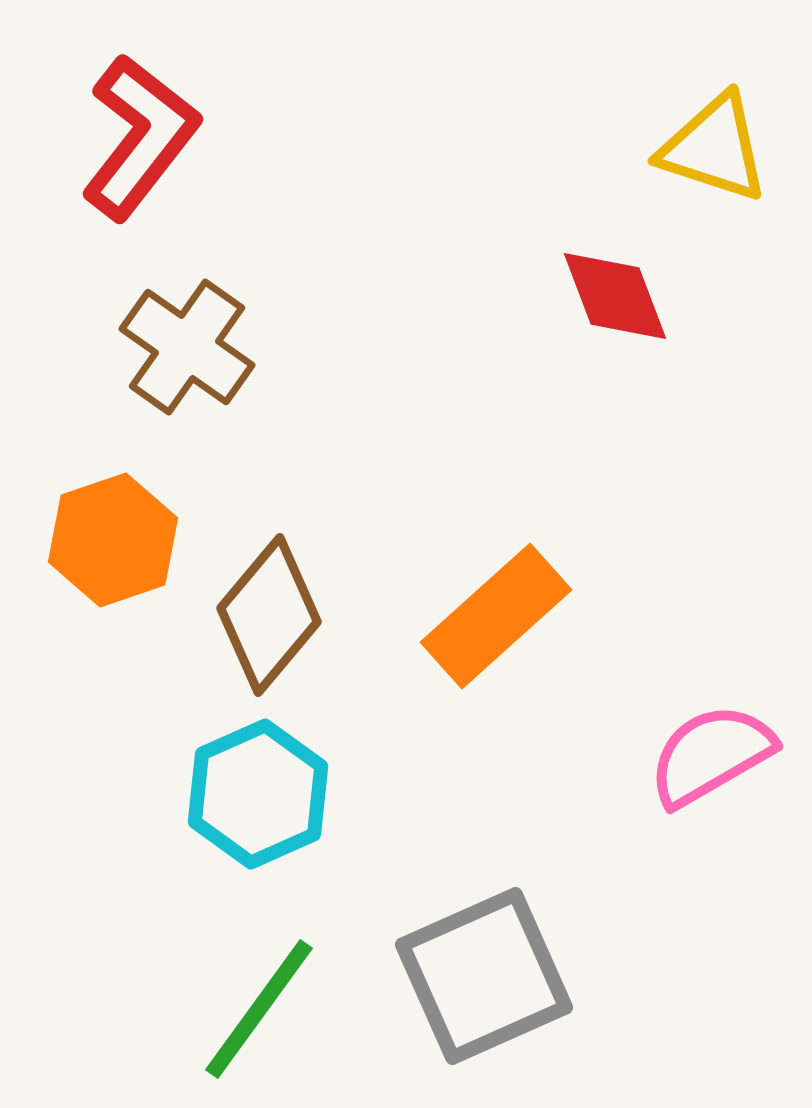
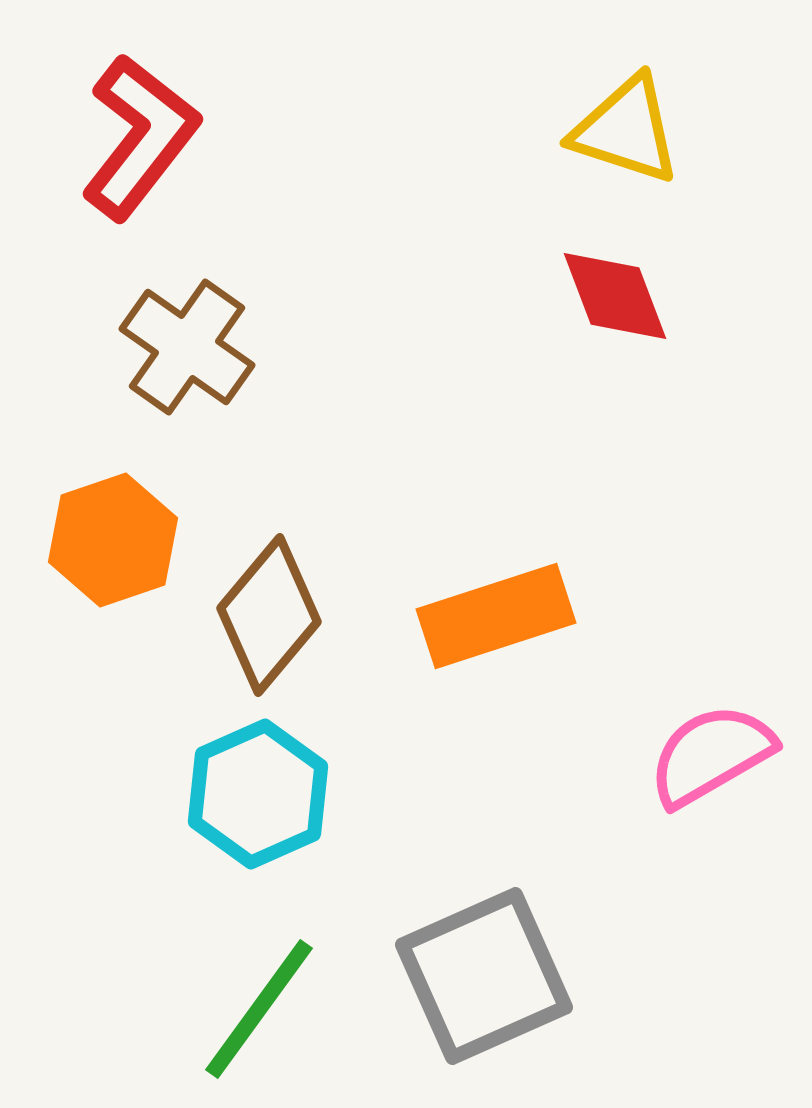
yellow triangle: moved 88 px left, 18 px up
orange rectangle: rotated 24 degrees clockwise
